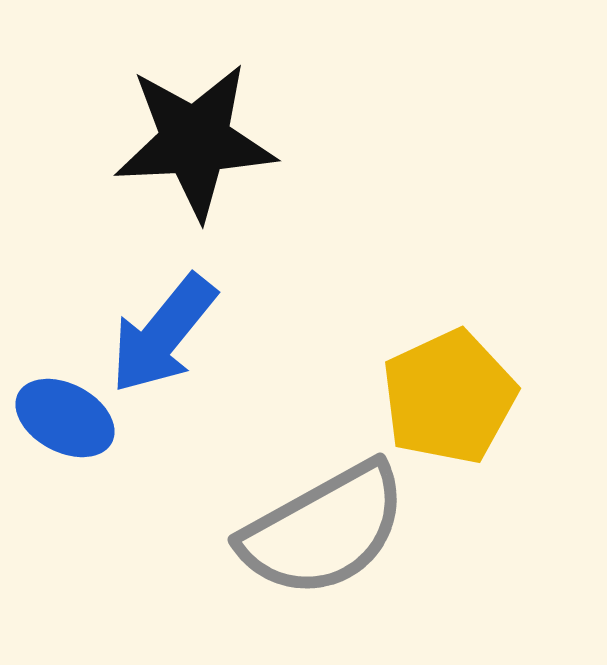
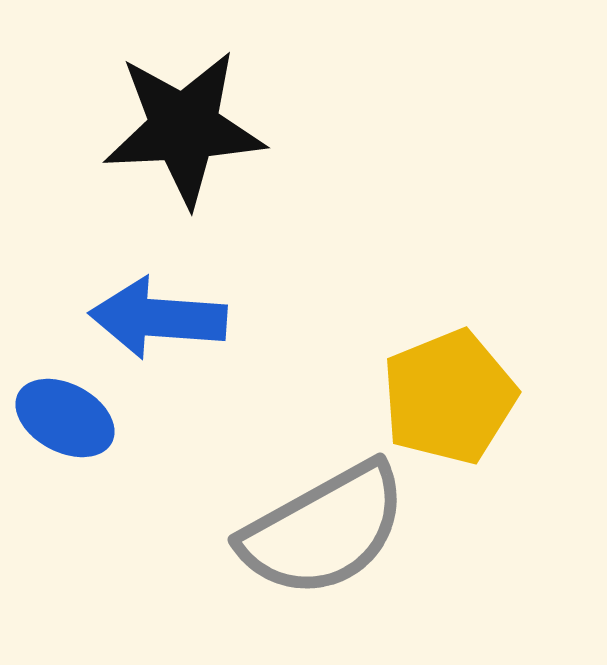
black star: moved 11 px left, 13 px up
blue arrow: moved 5 px left, 16 px up; rotated 55 degrees clockwise
yellow pentagon: rotated 3 degrees clockwise
